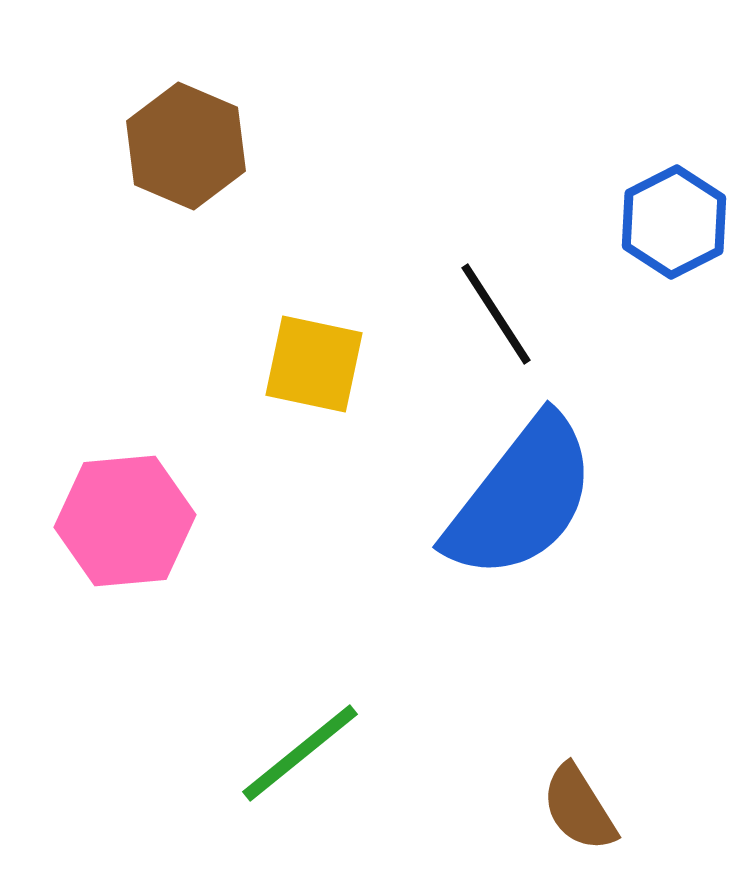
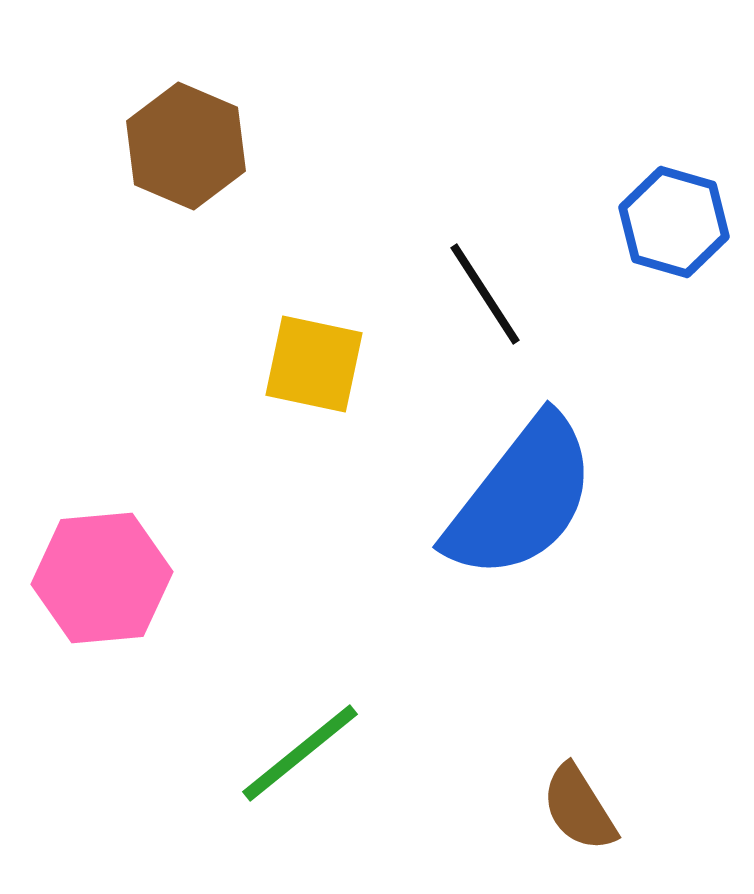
blue hexagon: rotated 17 degrees counterclockwise
black line: moved 11 px left, 20 px up
pink hexagon: moved 23 px left, 57 px down
